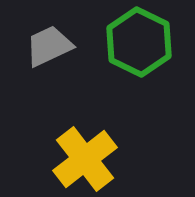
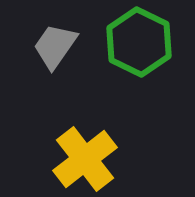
gray trapezoid: moved 6 px right; rotated 30 degrees counterclockwise
